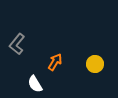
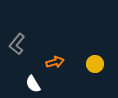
orange arrow: rotated 42 degrees clockwise
white semicircle: moved 2 px left
